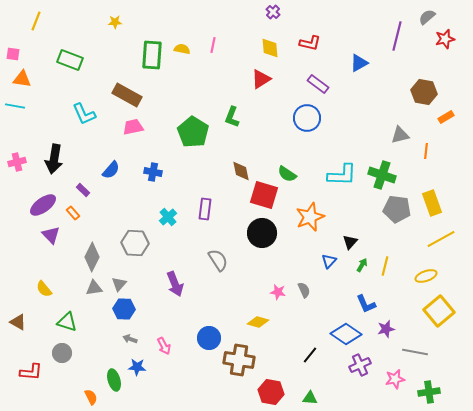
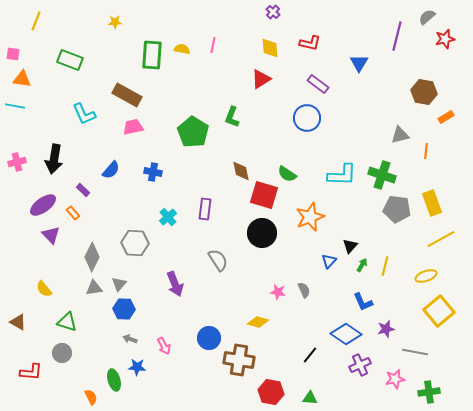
blue triangle at (359, 63): rotated 30 degrees counterclockwise
black triangle at (350, 242): moved 4 px down
blue L-shape at (366, 304): moved 3 px left, 2 px up
